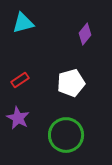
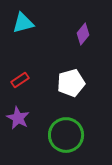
purple diamond: moved 2 px left
